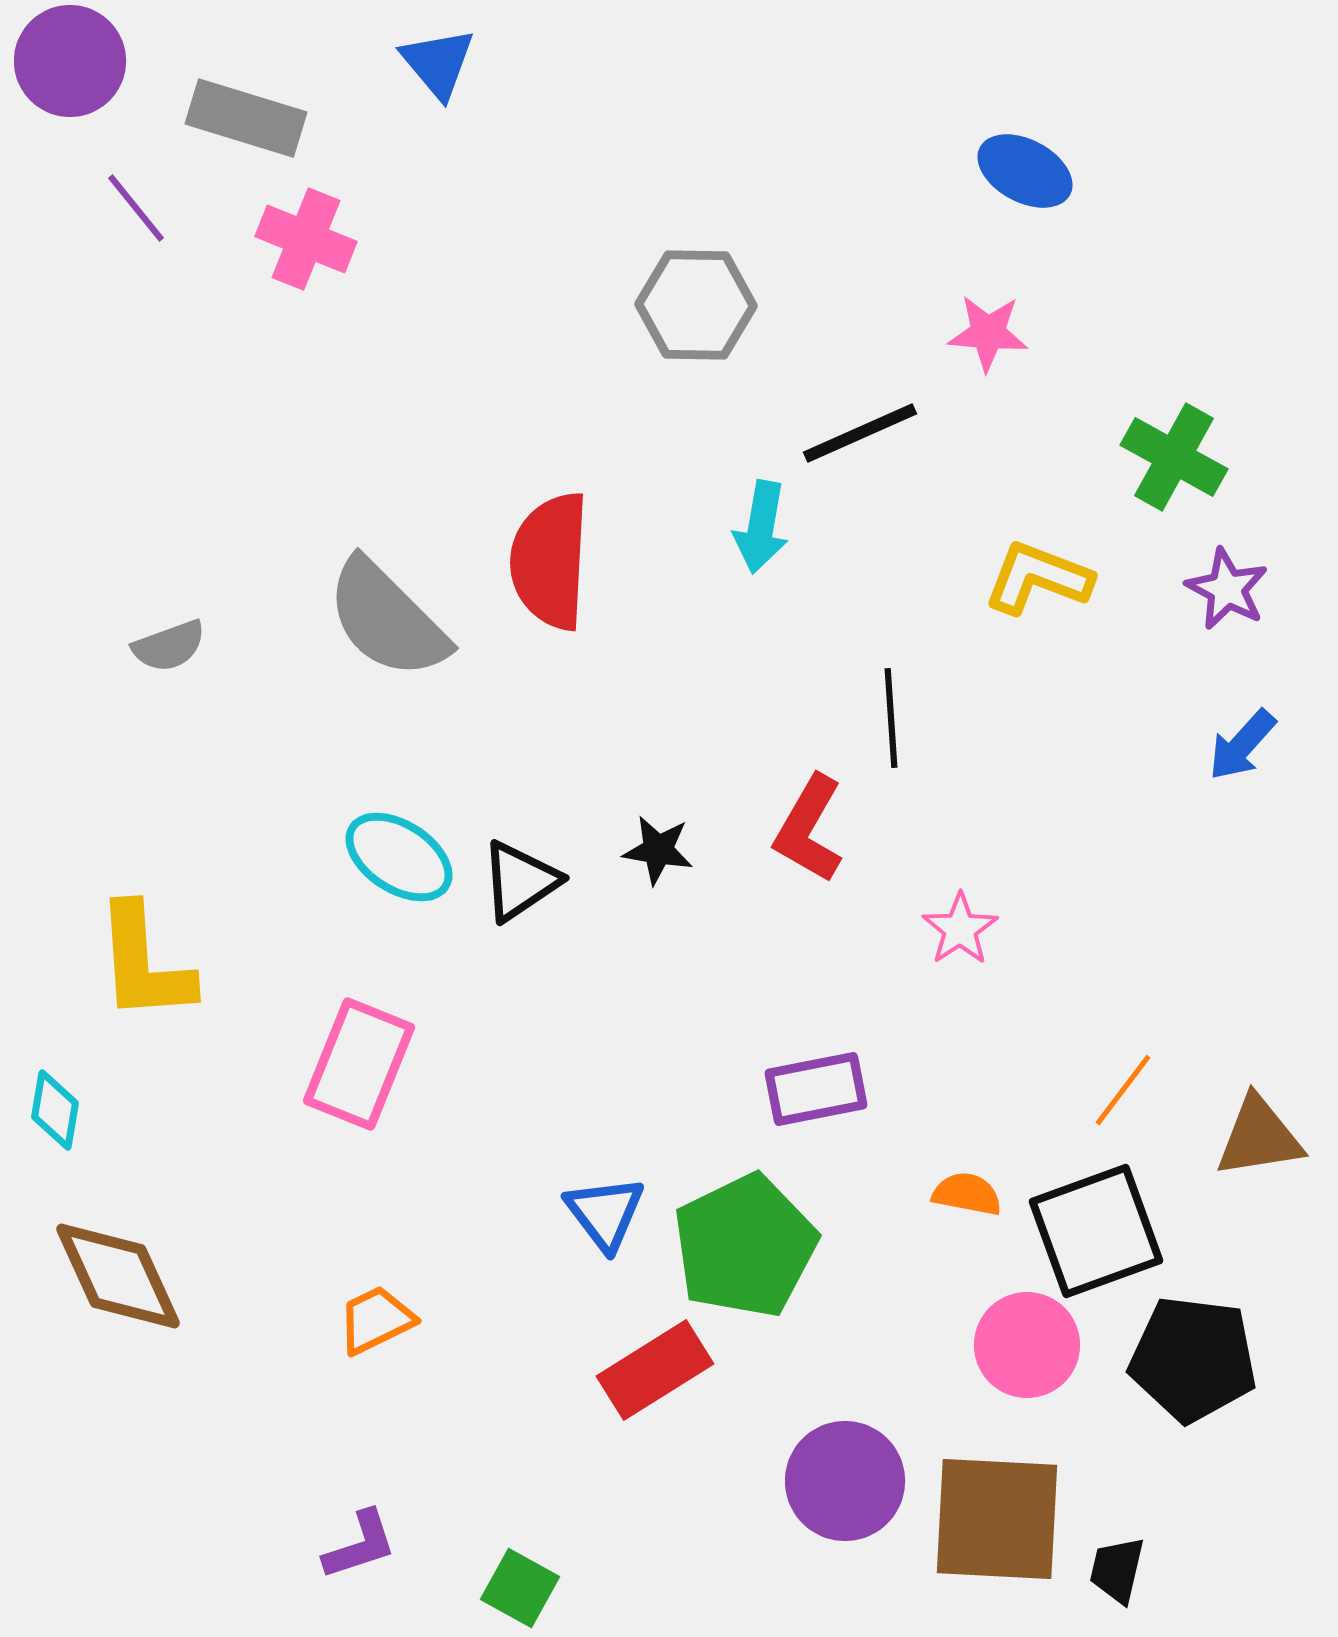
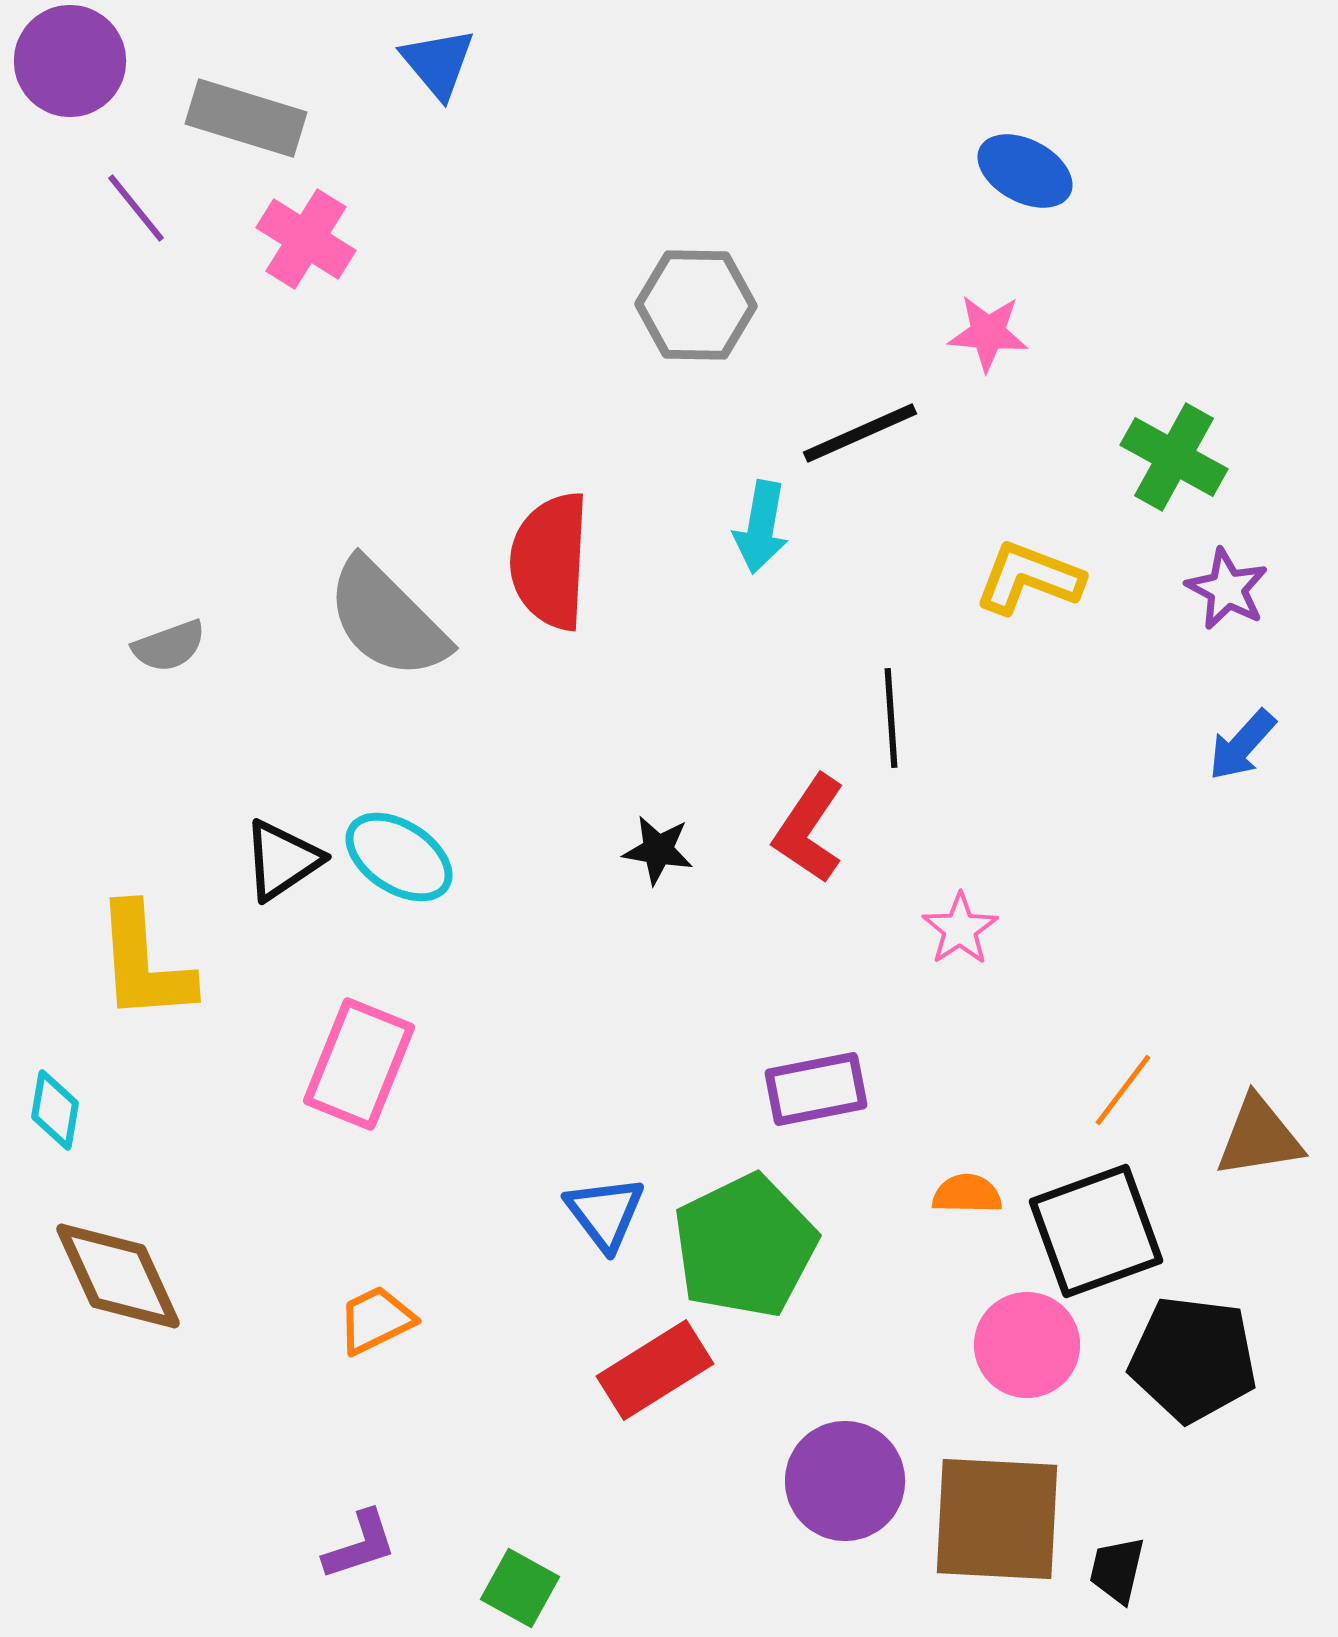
pink cross at (306, 239): rotated 10 degrees clockwise
yellow L-shape at (1038, 578): moved 9 px left
red L-shape at (809, 829): rotated 4 degrees clockwise
black triangle at (520, 881): moved 238 px left, 21 px up
orange semicircle at (967, 1194): rotated 10 degrees counterclockwise
